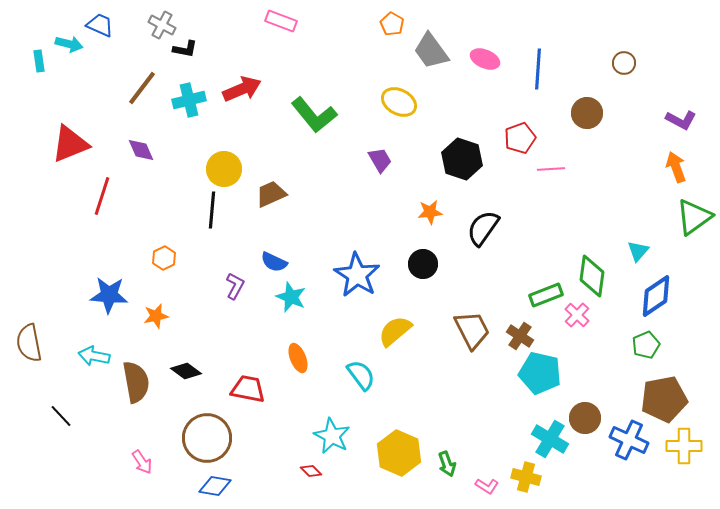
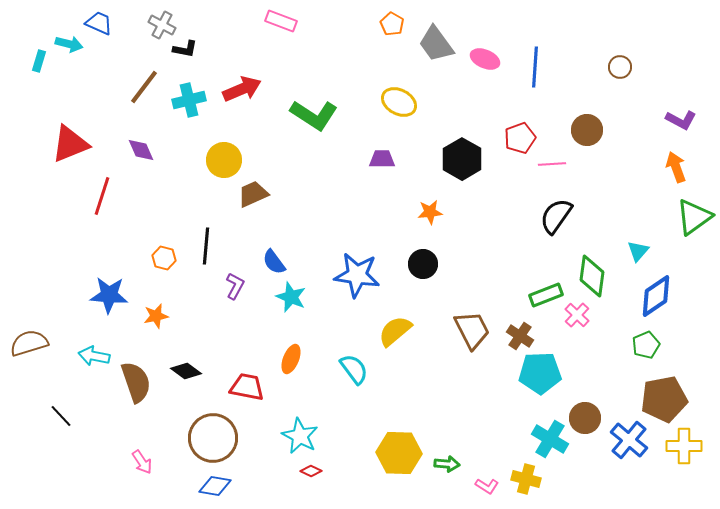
blue trapezoid at (100, 25): moved 1 px left, 2 px up
gray trapezoid at (431, 51): moved 5 px right, 7 px up
cyan rectangle at (39, 61): rotated 25 degrees clockwise
brown circle at (624, 63): moved 4 px left, 4 px down
blue line at (538, 69): moved 3 px left, 2 px up
brown line at (142, 88): moved 2 px right, 1 px up
brown circle at (587, 113): moved 17 px down
green L-shape at (314, 115): rotated 18 degrees counterclockwise
black hexagon at (462, 159): rotated 12 degrees clockwise
purple trapezoid at (380, 160): moved 2 px right, 1 px up; rotated 60 degrees counterclockwise
yellow circle at (224, 169): moved 9 px up
pink line at (551, 169): moved 1 px right, 5 px up
brown trapezoid at (271, 194): moved 18 px left
black line at (212, 210): moved 6 px left, 36 px down
black semicircle at (483, 228): moved 73 px right, 12 px up
orange hexagon at (164, 258): rotated 20 degrees counterclockwise
blue semicircle at (274, 262): rotated 28 degrees clockwise
blue star at (357, 275): rotated 24 degrees counterclockwise
brown semicircle at (29, 343): rotated 84 degrees clockwise
orange ellipse at (298, 358): moved 7 px left, 1 px down; rotated 44 degrees clockwise
cyan pentagon at (540, 373): rotated 15 degrees counterclockwise
cyan semicircle at (361, 375): moved 7 px left, 6 px up
brown semicircle at (136, 382): rotated 9 degrees counterclockwise
red trapezoid at (248, 389): moved 1 px left, 2 px up
cyan star at (332, 436): moved 32 px left
brown circle at (207, 438): moved 6 px right
blue cross at (629, 440): rotated 15 degrees clockwise
yellow hexagon at (399, 453): rotated 21 degrees counterclockwise
green arrow at (447, 464): rotated 65 degrees counterclockwise
red diamond at (311, 471): rotated 20 degrees counterclockwise
yellow cross at (526, 477): moved 2 px down
